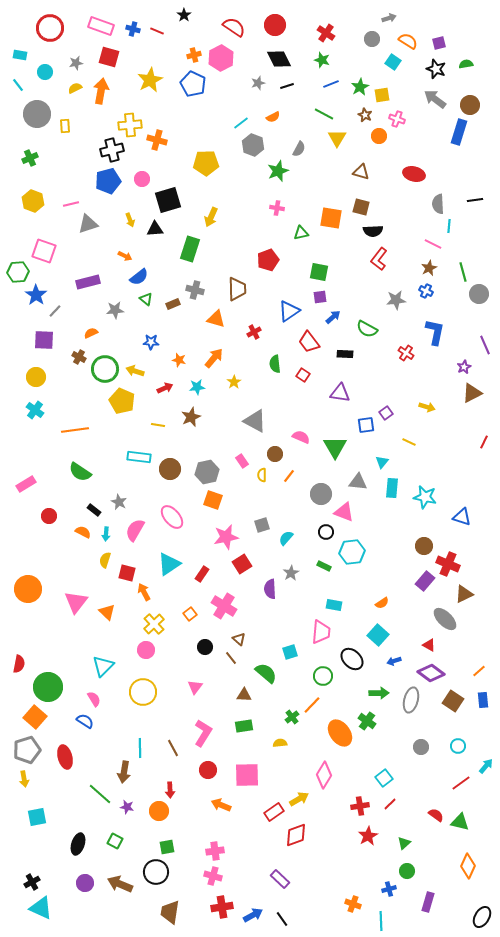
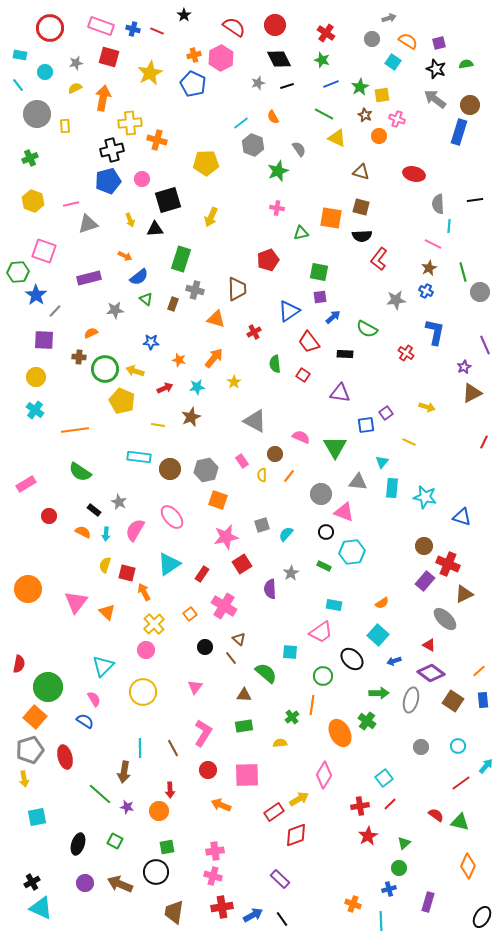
yellow star at (150, 80): moved 7 px up
orange arrow at (101, 91): moved 2 px right, 7 px down
orange semicircle at (273, 117): rotated 88 degrees clockwise
yellow cross at (130, 125): moved 2 px up
yellow triangle at (337, 138): rotated 36 degrees counterclockwise
gray semicircle at (299, 149): rotated 63 degrees counterclockwise
black semicircle at (373, 231): moved 11 px left, 5 px down
green rectangle at (190, 249): moved 9 px left, 10 px down
purple rectangle at (88, 282): moved 1 px right, 4 px up
gray circle at (479, 294): moved 1 px right, 2 px up
brown rectangle at (173, 304): rotated 48 degrees counterclockwise
brown cross at (79, 357): rotated 24 degrees counterclockwise
gray hexagon at (207, 472): moved 1 px left, 2 px up
orange square at (213, 500): moved 5 px right
cyan semicircle at (286, 538): moved 4 px up
yellow semicircle at (105, 560): moved 5 px down
pink trapezoid at (321, 632): rotated 50 degrees clockwise
cyan square at (290, 652): rotated 21 degrees clockwise
orange line at (312, 705): rotated 36 degrees counterclockwise
orange ellipse at (340, 733): rotated 8 degrees clockwise
gray pentagon at (27, 750): moved 3 px right
green circle at (407, 871): moved 8 px left, 3 px up
brown trapezoid at (170, 912): moved 4 px right
